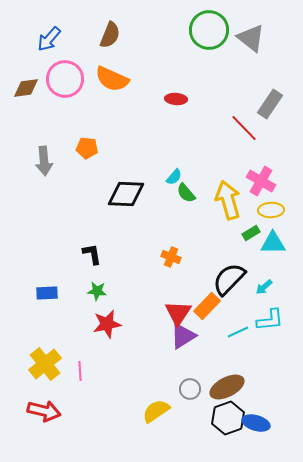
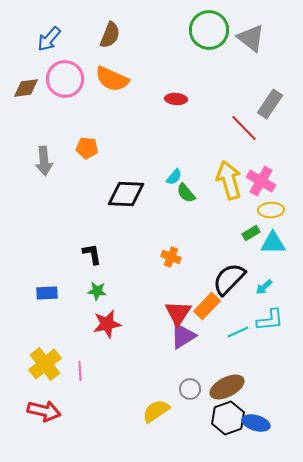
yellow arrow: moved 1 px right, 20 px up
